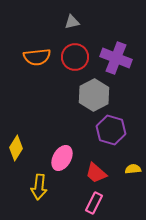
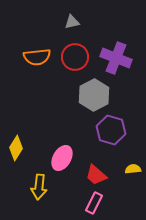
red trapezoid: moved 2 px down
